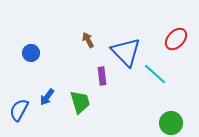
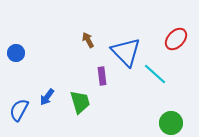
blue circle: moved 15 px left
